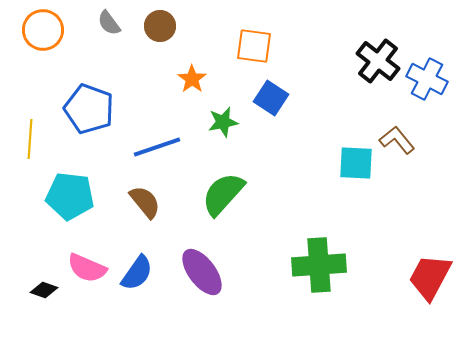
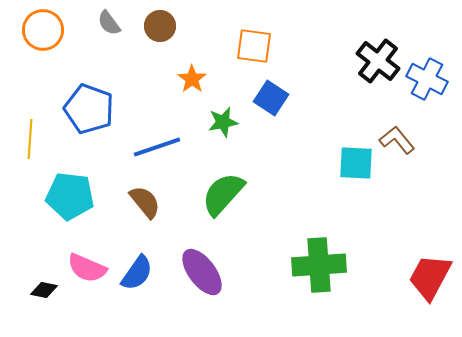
black diamond: rotated 8 degrees counterclockwise
